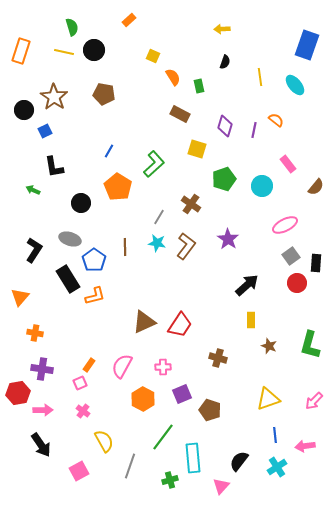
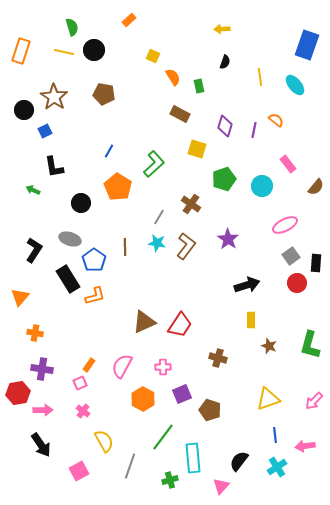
black arrow at (247, 285): rotated 25 degrees clockwise
